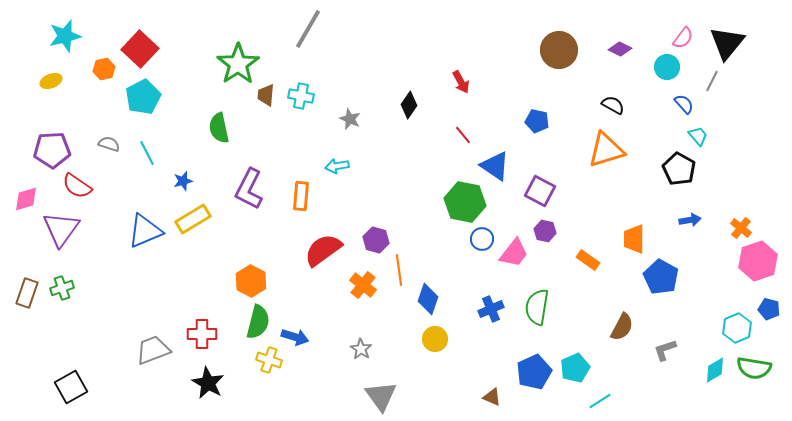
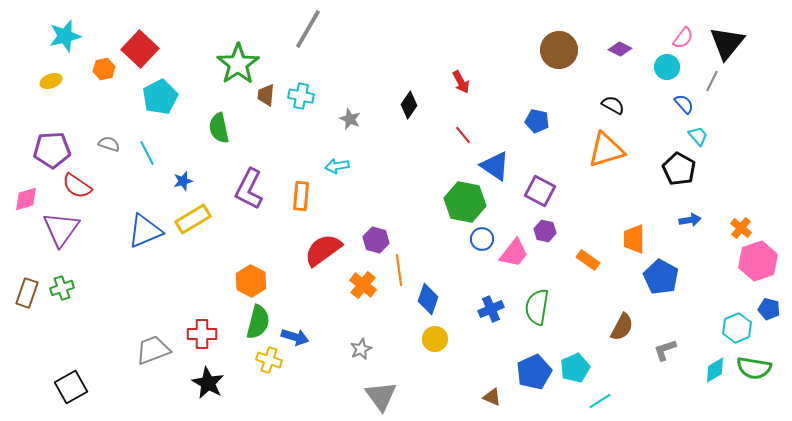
cyan pentagon at (143, 97): moved 17 px right
gray star at (361, 349): rotated 15 degrees clockwise
